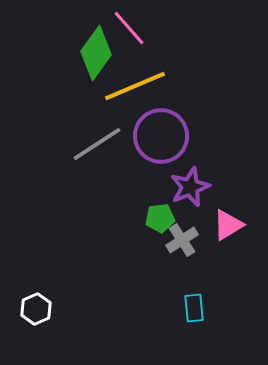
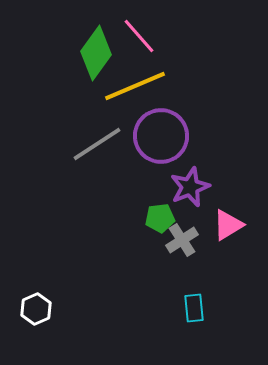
pink line: moved 10 px right, 8 px down
